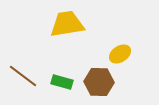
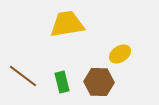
green rectangle: rotated 60 degrees clockwise
